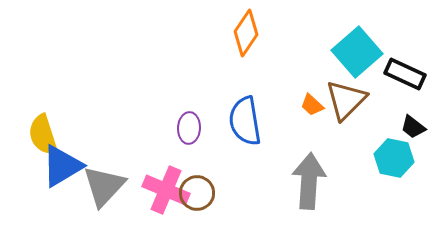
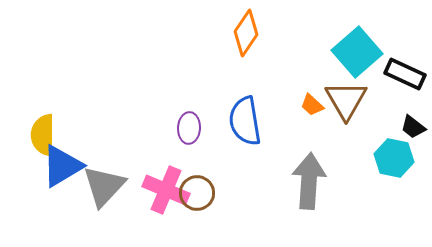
brown triangle: rotated 15 degrees counterclockwise
yellow semicircle: rotated 18 degrees clockwise
